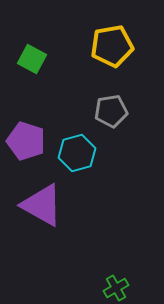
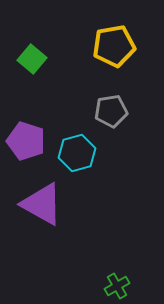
yellow pentagon: moved 2 px right
green square: rotated 12 degrees clockwise
purple triangle: moved 1 px up
green cross: moved 1 px right, 2 px up
